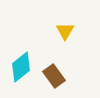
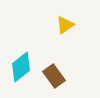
yellow triangle: moved 6 px up; rotated 24 degrees clockwise
